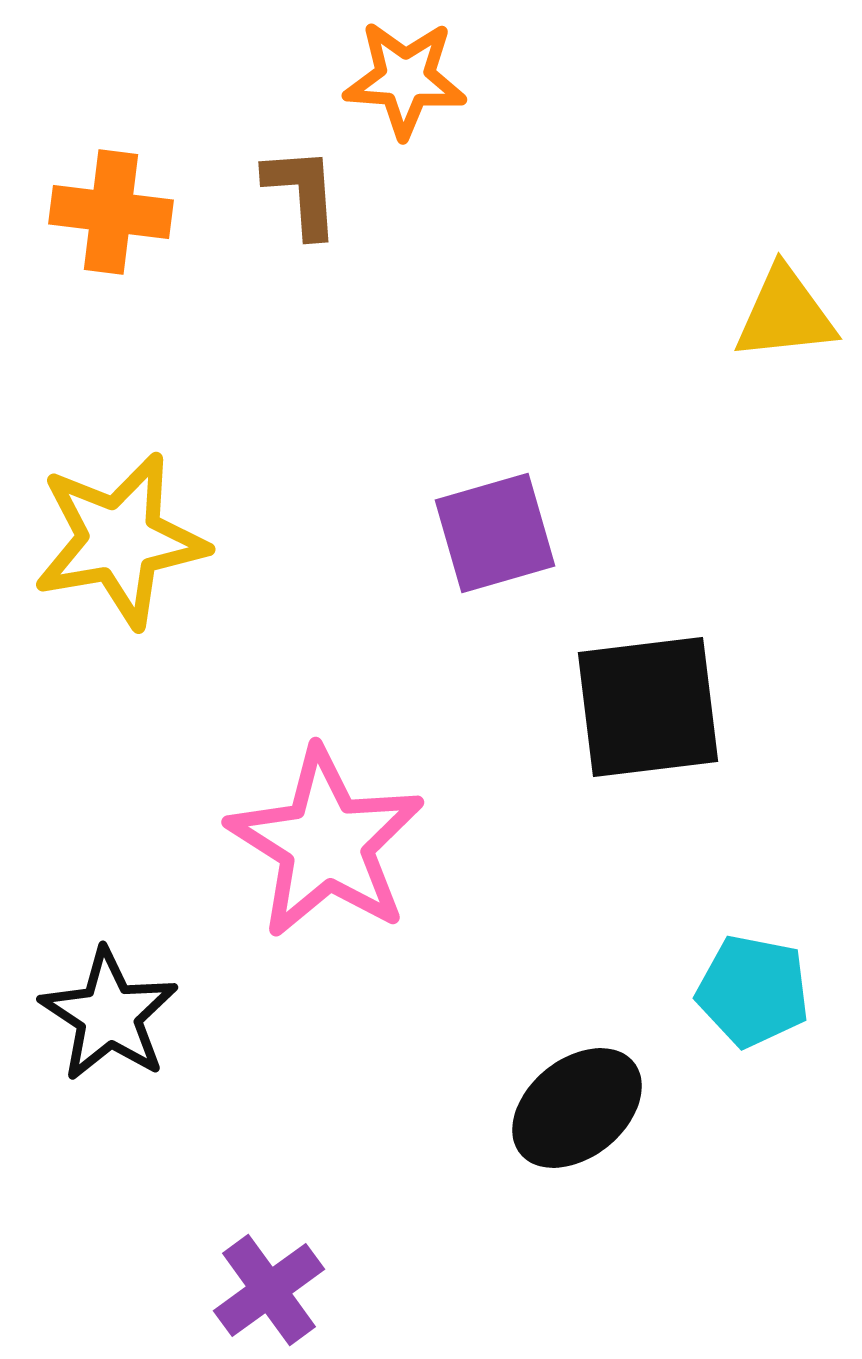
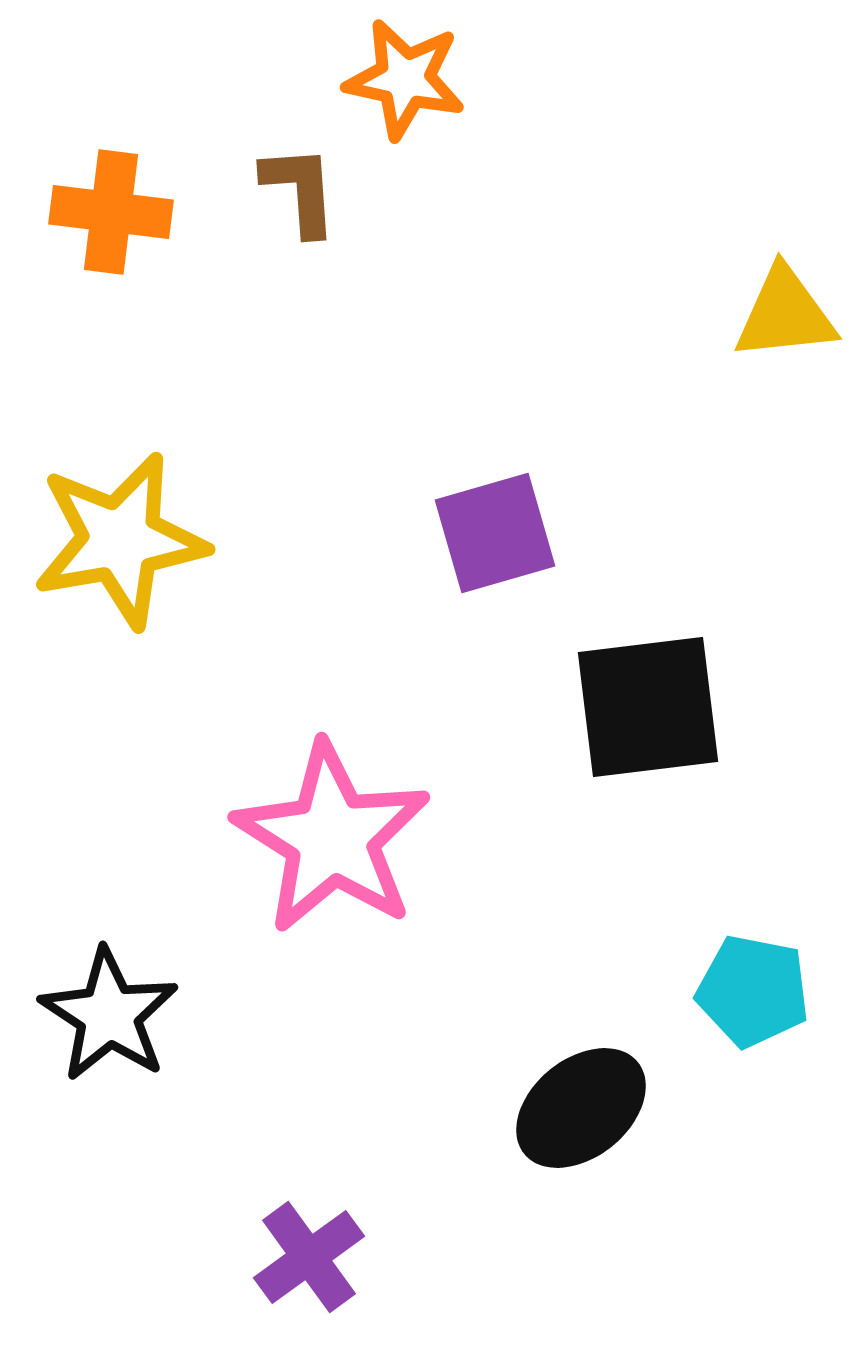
orange star: rotated 8 degrees clockwise
brown L-shape: moved 2 px left, 2 px up
pink star: moved 6 px right, 5 px up
black ellipse: moved 4 px right
purple cross: moved 40 px right, 33 px up
